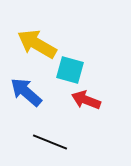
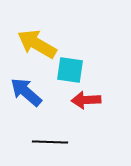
cyan square: rotated 8 degrees counterclockwise
red arrow: rotated 24 degrees counterclockwise
black line: rotated 20 degrees counterclockwise
